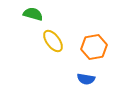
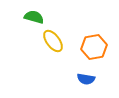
green semicircle: moved 1 px right, 3 px down
